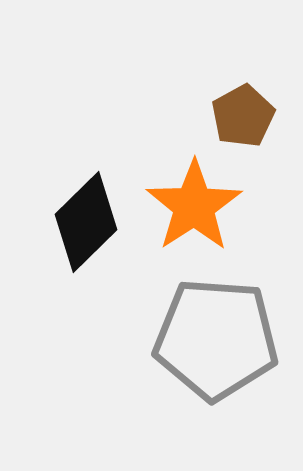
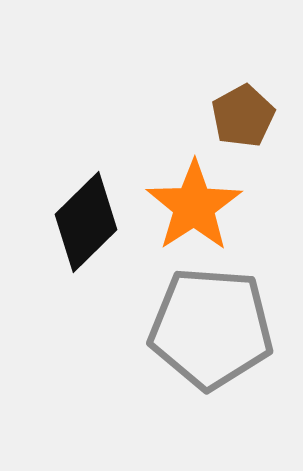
gray pentagon: moved 5 px left, 11 px up
